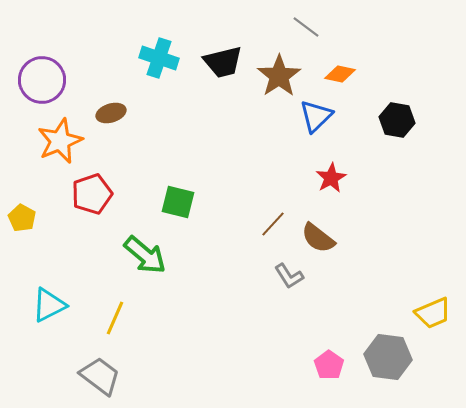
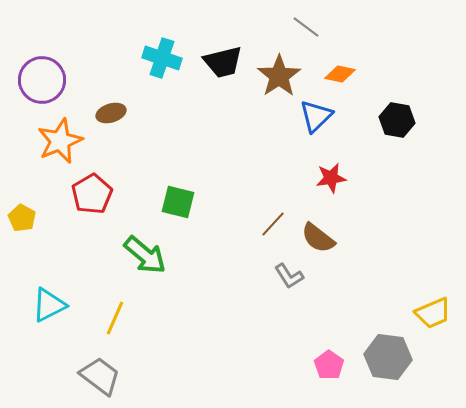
cyan cross: moved 3 px right
red star: rotated 20 degrees clockwise
red pentagon: rotated 12 degrees counterclockwise
